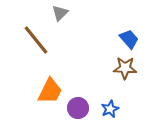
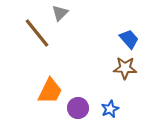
brown line: moved 1 px right, 7 px up
